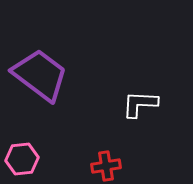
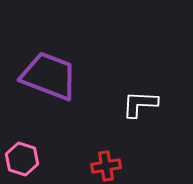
purple trapezoid: moved 9 px right, 1 px down; rotated 16 degrees counterclockwise
pink hexagon: rotated 24 degrees clockwise
